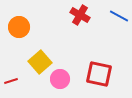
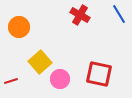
blue line: moved 2 px up; rotated 30 degrees clockwise
